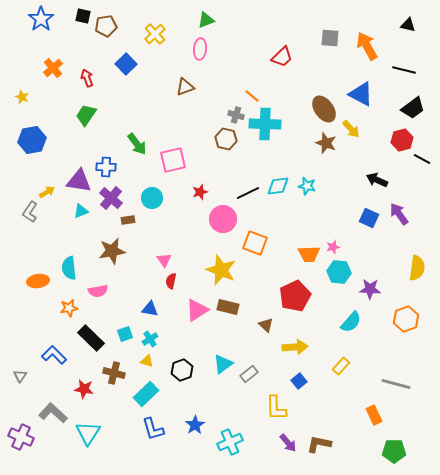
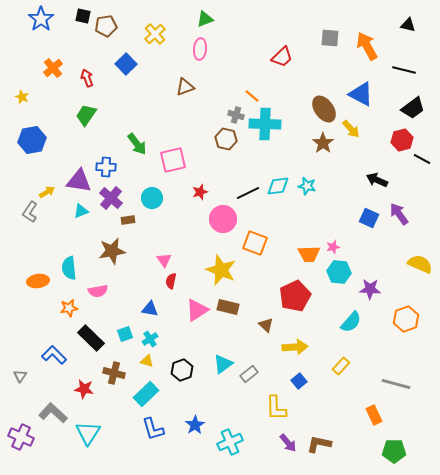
green triangle at (206, 20): moved 1 px left, 1 px up
brown star at (326, 143): moved 3 px left; rotated 15 degrees clockwise
yellow semicircle at (417, 268): moved 3 px right, 4 px up; rotated 75 degrees counterclockwise
